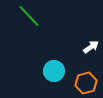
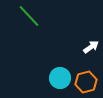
cyan circle: moved 6 px right, 7 px down
orange hexagon: moved 1 px up
